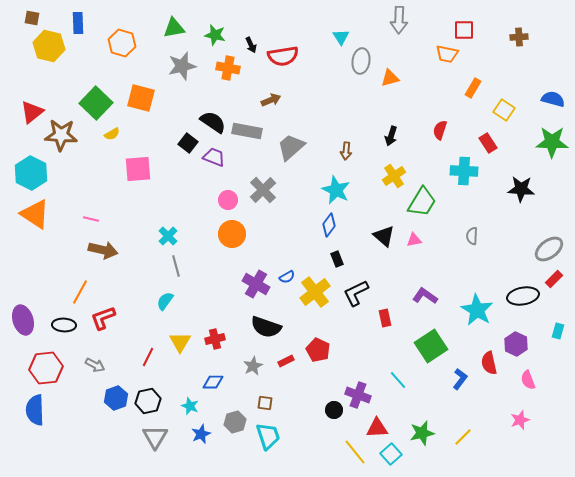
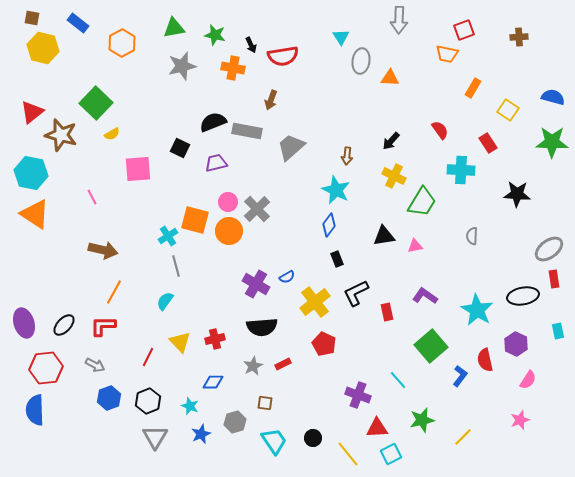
blue rectangle at (78, 23): rotated 50 degrees counterclockwise
red square at (464, 30): rotated 20 degrees counterclockwise
orange hexagon at (122, 43): rotated 16 degrees clockwise
yellow hexagon at (49, 46): moved 6 px left, 2 px down
orange cross at (228, 68): moved 5 px right
orange triangle at (390, 78): rotated 18 degrees clockwise
orange square at (141, 98): moved 54 px right, 122 px down
blue semicircle at (553, 99): moved 2 px up
brown arrow at (271, 100): rotated 132 degrees clockwise
yellow square at (504, 110): moved 4 px right
black semicircle at (213, 122): rotated 56 degrees counterclockwise
red semicircle at (440, 130): rotated 126 degrees clockwise
brown star at (61, 135): rotated 12 degrees clockwise
black arrow at (391, 136): moved 5 px down; rotated 24 degrees clockwise
black square at (188, 143): moved 8 px left, 5 px down; rotated 12 degrees counterclockwise
brown arrow at (346, 151): moved 1 px right, 5 px down
purple trapezoid at (214, 157): moved 2 px right, 6 px down; rotated 35 degrees counterclockwise
cyan cross at (464, 171): moved 3 px left, 1 px up
cyan hexagon at (31, 173): rotated 16 degrees counterclockwise
yellow cross at (394, 176): rotated 30 degrees counterclockwise
black star at (521, 189): moved 4 px left, 5 px down
gray cross at (263, 190): moved 6 px left, 19 px down
pink circle at (228, 200): moved 2 px down
pink line at (91, 219): moved 1 px right, 22 px up; rotated 49 degrees clockwise
orange circle at (232, 234): moved 3 px left, 3 px up
cyan cross at (168, 236): rotated 12 degrees clockwise
black triangle at (384, 236): rotated 50 degrees counterclockwise
pink triangle at (414, 240): moved 1 px right, 6 px down
red rectangle at (554, 279): rotated 54 degrees counterclockwise
orange line at (80, 292): moved 34 px right
yellow cross at (315, 292): moved 10 px down
red L-shape at (103, 318): moved 8 px down; rotated 20 degrees clockwise
red rectangle at (385, 318): moved 2 px right, 6 px up
purple ellipse at (23, 320): moved 1 px right, 3 px down
black ellipse at (64, 325): rotated 50 degrees counterclockwise
black semicircle at (266, 327): moved 4 px left; rotated 24 degrees counterclockwise
cyan rectangle at (558, 331): rotated 28 degrees counterclockwise
yellow triangle at (180, 342): rotated 15 degrees counterclockwise
green square at (431, 346): rotated 8 degrees counterclockwise
red pentagon at (318, 350): moved 6 px right, 6 px up
red rectangle at (286, 361): moved 3 px left, 3 px down
red semicircle at (489, 363): moved 4 px left, 3 px up
blue L-shape at (460, 379): moved 3 px up
pink semicircle at (528, 380): rotated 126 degrees counterclockwise
blue hexagon at (116, 398): moved 7 px left
black hexagon at (148, 401): rotated 10 degrees counterclockwise
black circle at (334, 410): moved 21 px left, 28 px down
green star at (422, 433): moved 13 px up
cyan trapezoid at (268, 436): moved 6 px right, 5 px down; rotated 16 degrees counterclockwise
yellow line at (355, 452): moved 7 px left, 2 px down
cyan square at (391, 454): rotated 15 degrees clockwise
